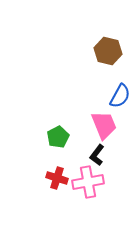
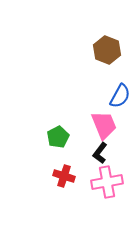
brown hexagon: moved 1 px left, 1 px up; rotated 8 degrees clockwise
black L-shape: moved 3 px right, 2 px up
red cross: moved 7 px right, 2 px up
pink cross: moved 19 px right
